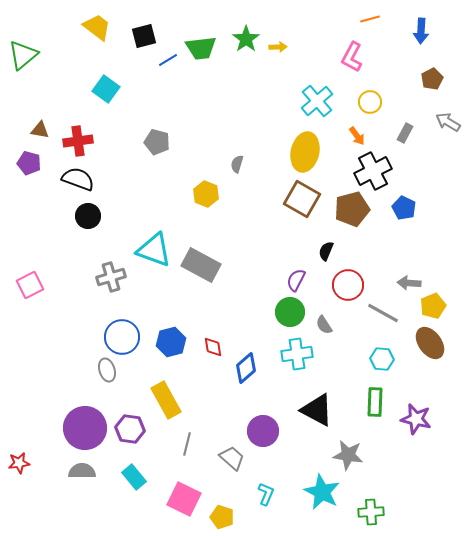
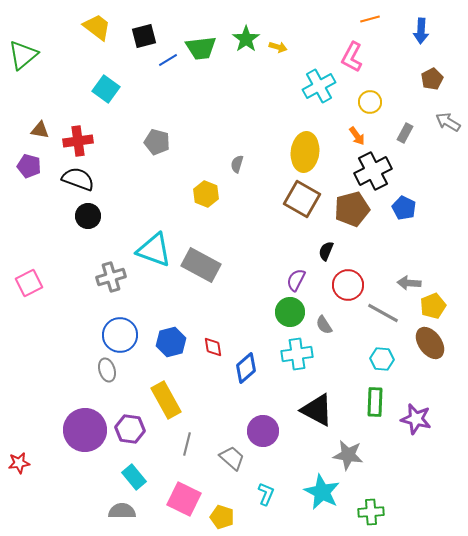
yellow arrow at (278, 47): rotated 18 degrees clockwise
cyan cross at (317, 101): moved 2 px right, 15 px up; rotated 12 degrees clockwise
yellow ellipse at (305, 152): rotated 6 degrees counterclockwise
purple pentagon at (29, 163): moved 3 px down
pink square at (30, 285): moved 1 px left, 2 px up
blue circle at (122, 337): moved 2 px left, 2 px up
purple circle at (85, 428): moved 2 px down
gray semicircle at (82, 471): moved 40 px right, 40 px down
